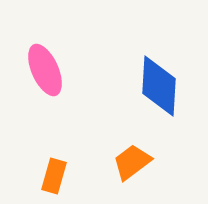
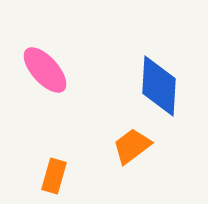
pink ellipse: rotated 18 degrees counterclockwise
orange trapezoid: moved 16 px up
